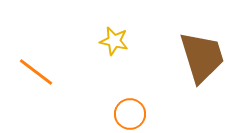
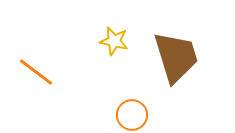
brown trapezoid: moved 26 px left
orange circle: moved 2 px right, 1 px down
